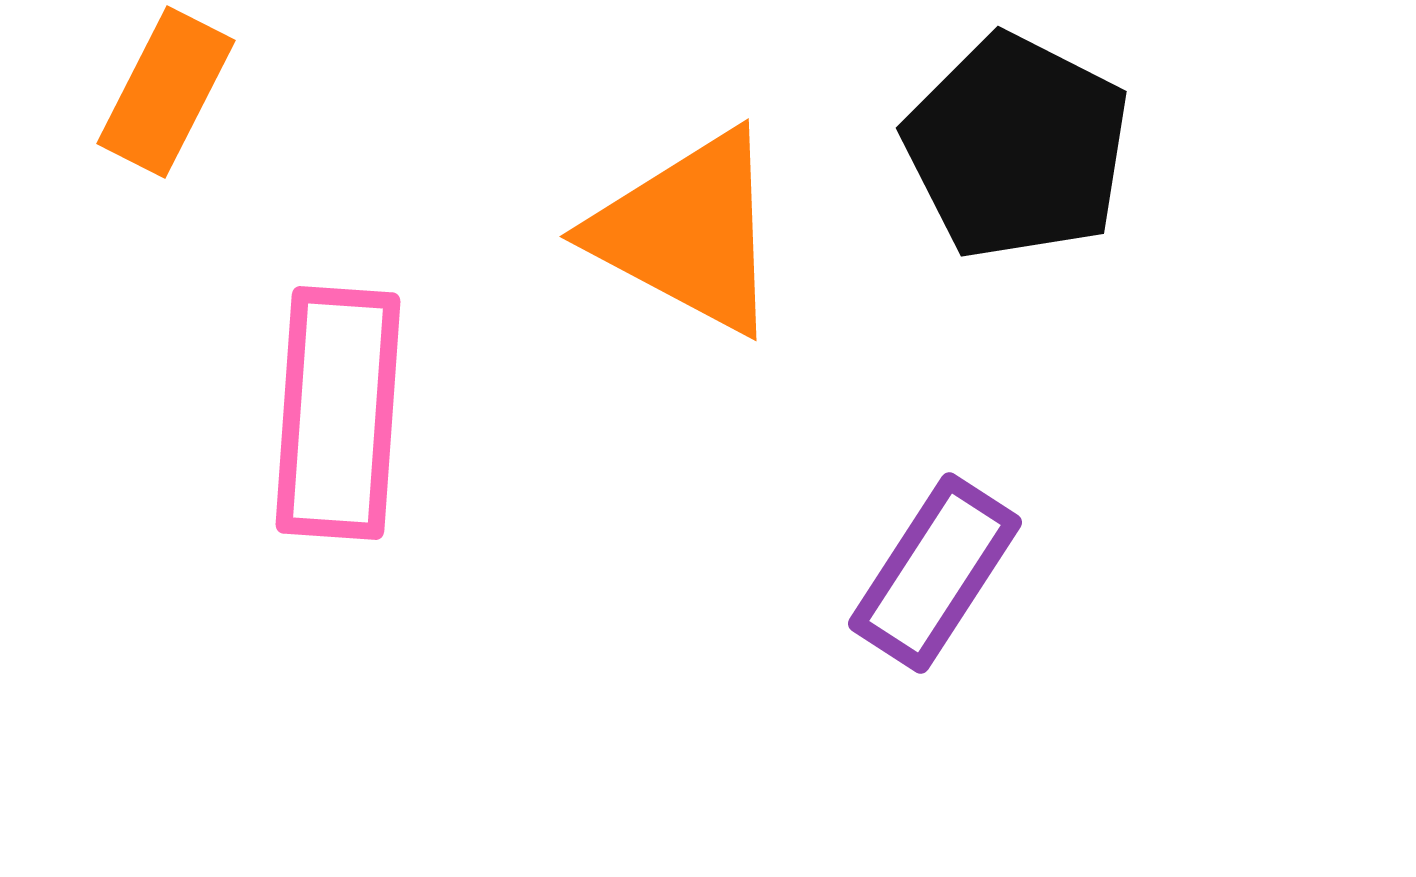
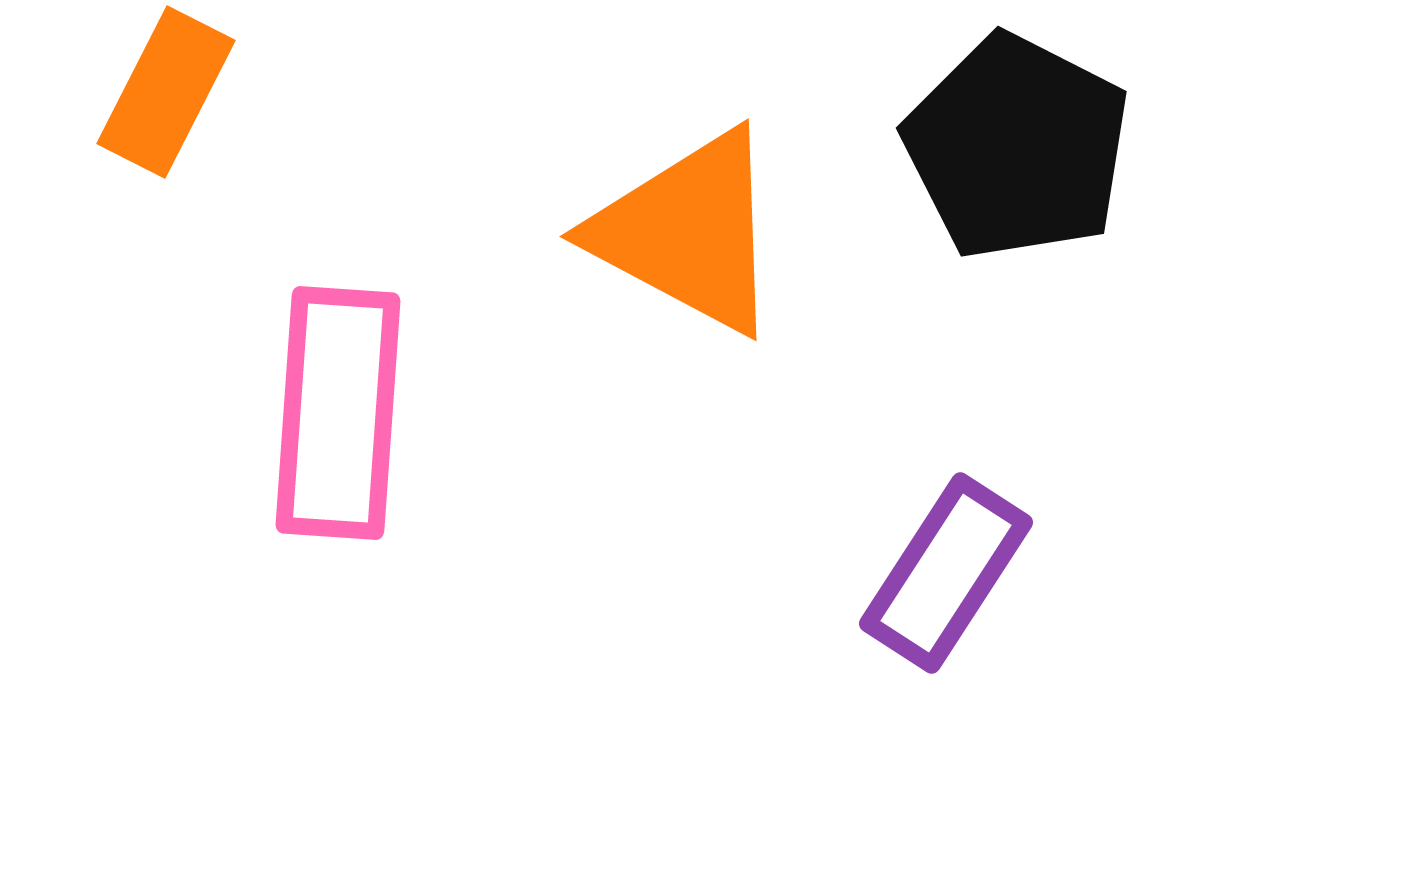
purple rectangle: moved 11 px right
